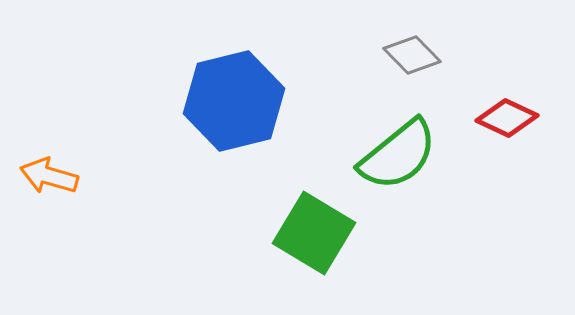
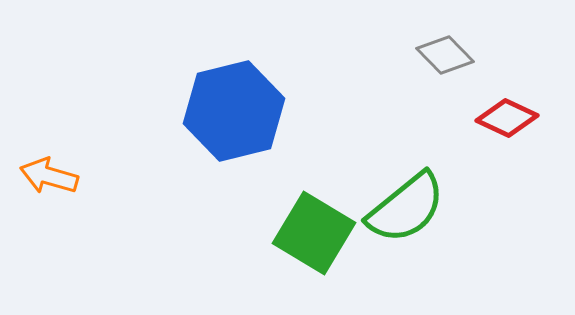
gray diamond: moved 33 px right
blue hexagon: moved 10 px down
green semicircle: moved 8 px right, 53 px down
